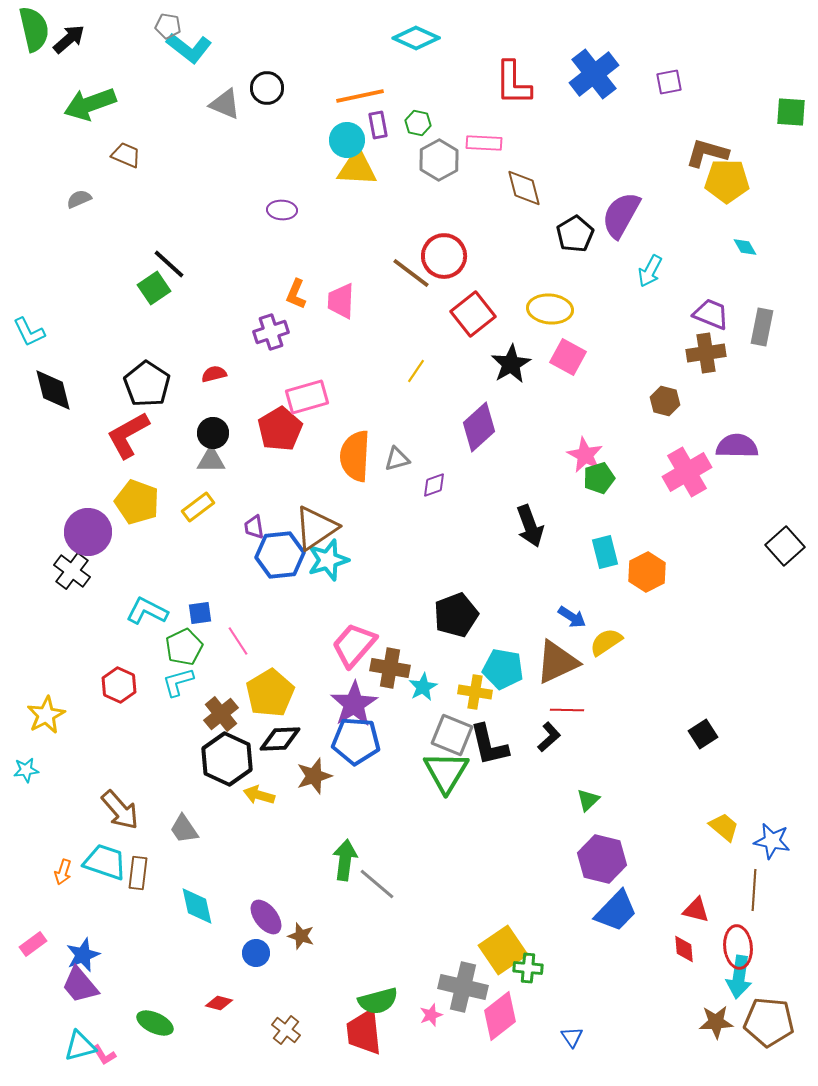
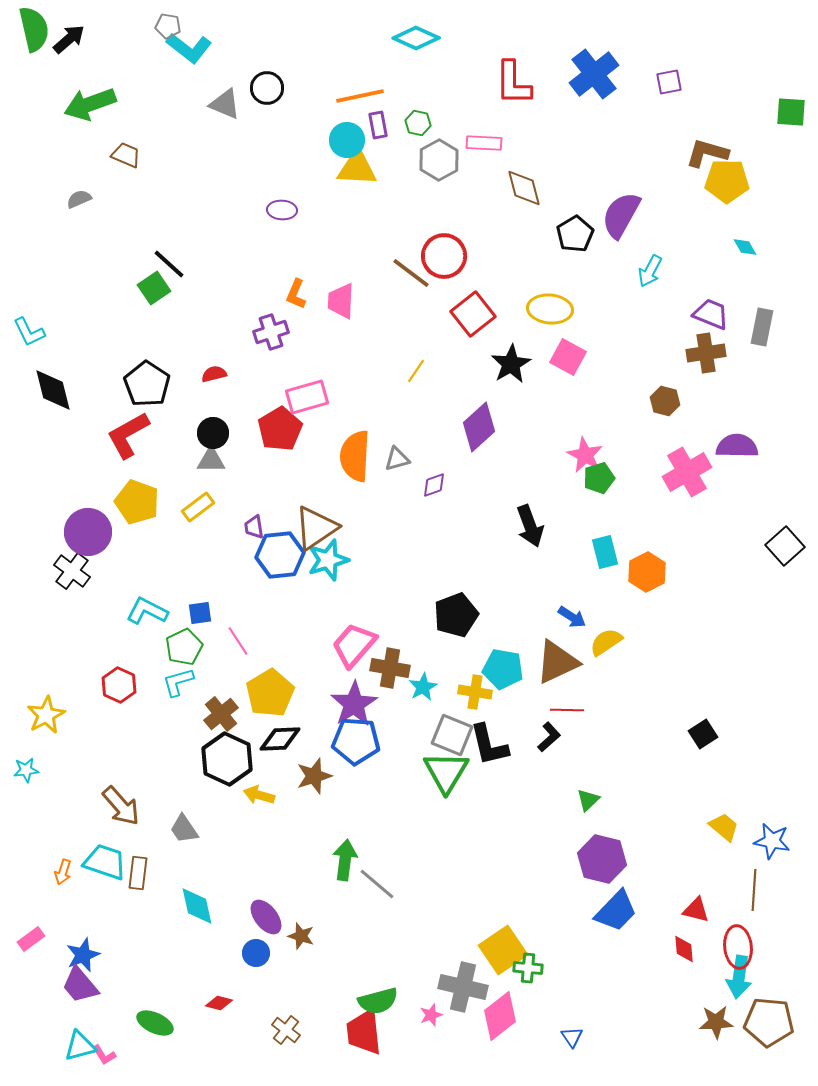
brown arrow at (120, 810): moved 1 px right, 4 px up
pink rectangle at (33, 944): moved 2 px left, 5 px up
